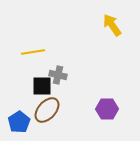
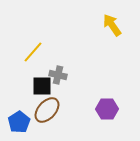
yellow line: rotated 40 degrees counterclockwise
